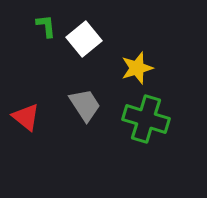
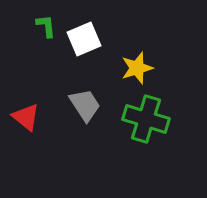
white square: rotated 16 degrees clockwise
